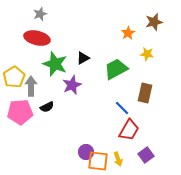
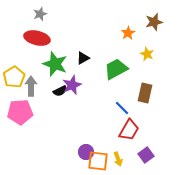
yellow star: rotated 16 degrees clockwise
black semicircle: moved 13 px right, 16 px up
